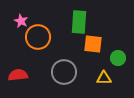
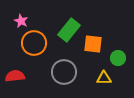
green rectangle: moved 10 px left, 8 px down; rotated 35 degrees clockwise
orange circle: moved 4 px left, 6 px down
red semicircle: moved 3 px left, 1 px down
